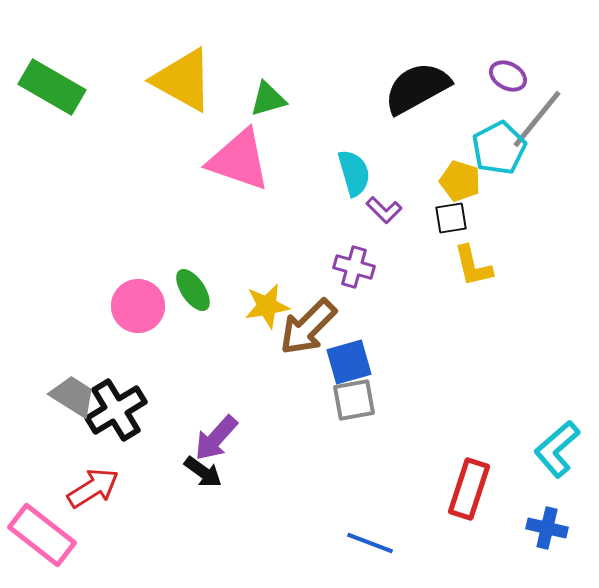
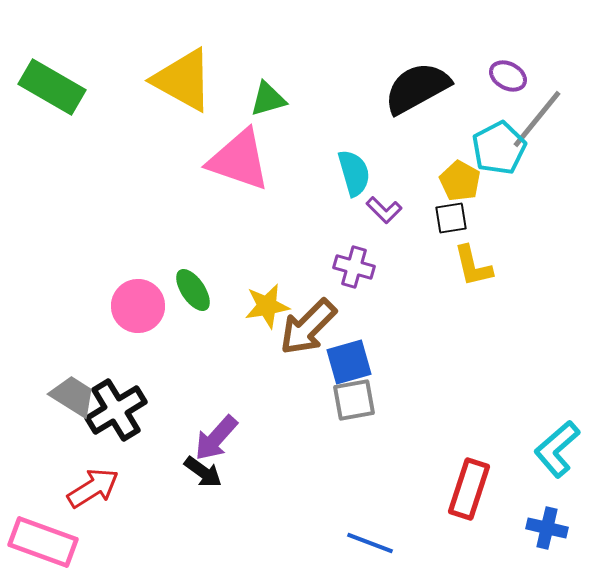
yellow pentagon: rotated 12 degrees clockwise
pink rectangle: moved 1 px right, 7 px down; rotated 18 degrees counterclockwise
